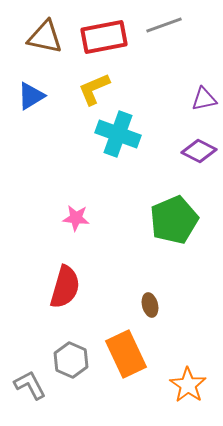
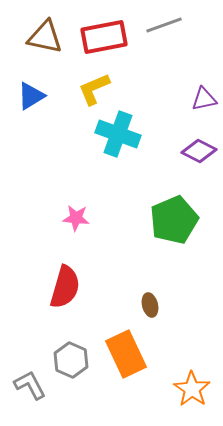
orange star: moved 4 px right, 4 px down
